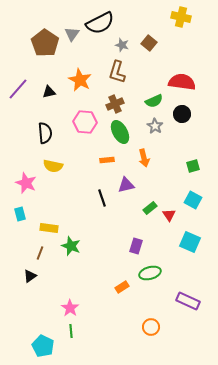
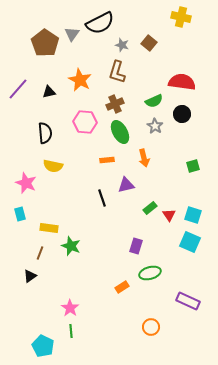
cyan square at (193, 200): moved 15 px down; rotated 12 degrees counterclockwise
